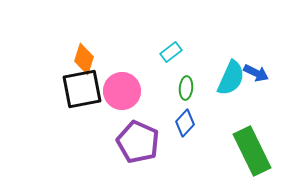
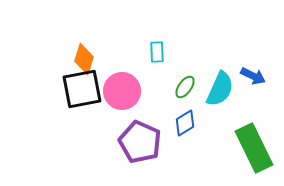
cyan rectangle: moved 14 px left; rotated 55 degrees counterclockwise
blue arrow: moved 3 px left, 3 px down
cyan semicircle: moved 11 px left, 11 px down
green ellipse: moved 1 px left, 1 px up; rotated 30 degrees clockwise
blue diamond: rotated 16 degrees clockwise
purple pentagon: moved 2 px right
green rectangle: moved 2 px right, 3 px up
